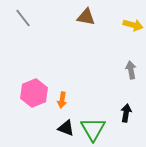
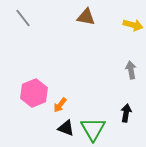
orange arrow: moved 2 px left, 5 px down; rotated 28 degrees clockwise
